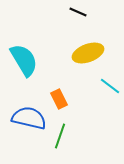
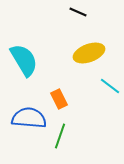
yellow ellipse: moved 1 px right
blue semicircle: rotated 8 degrees counterclockwise
